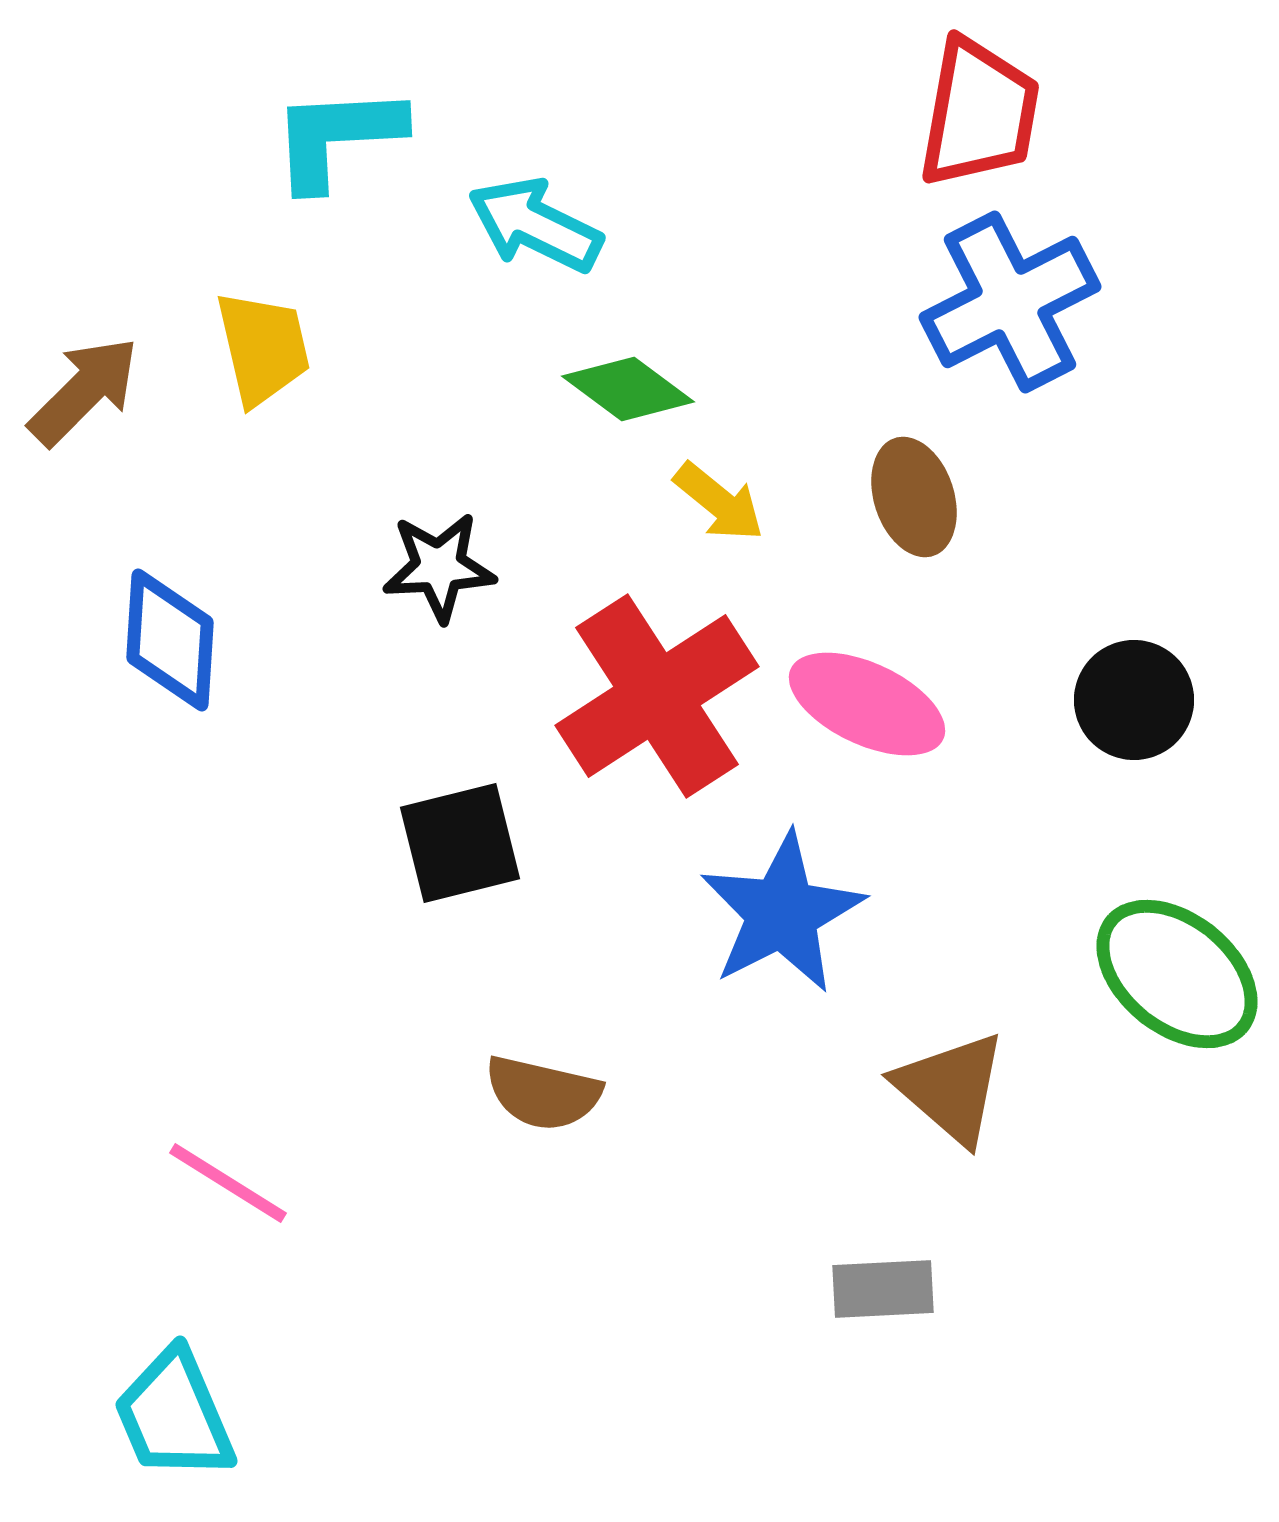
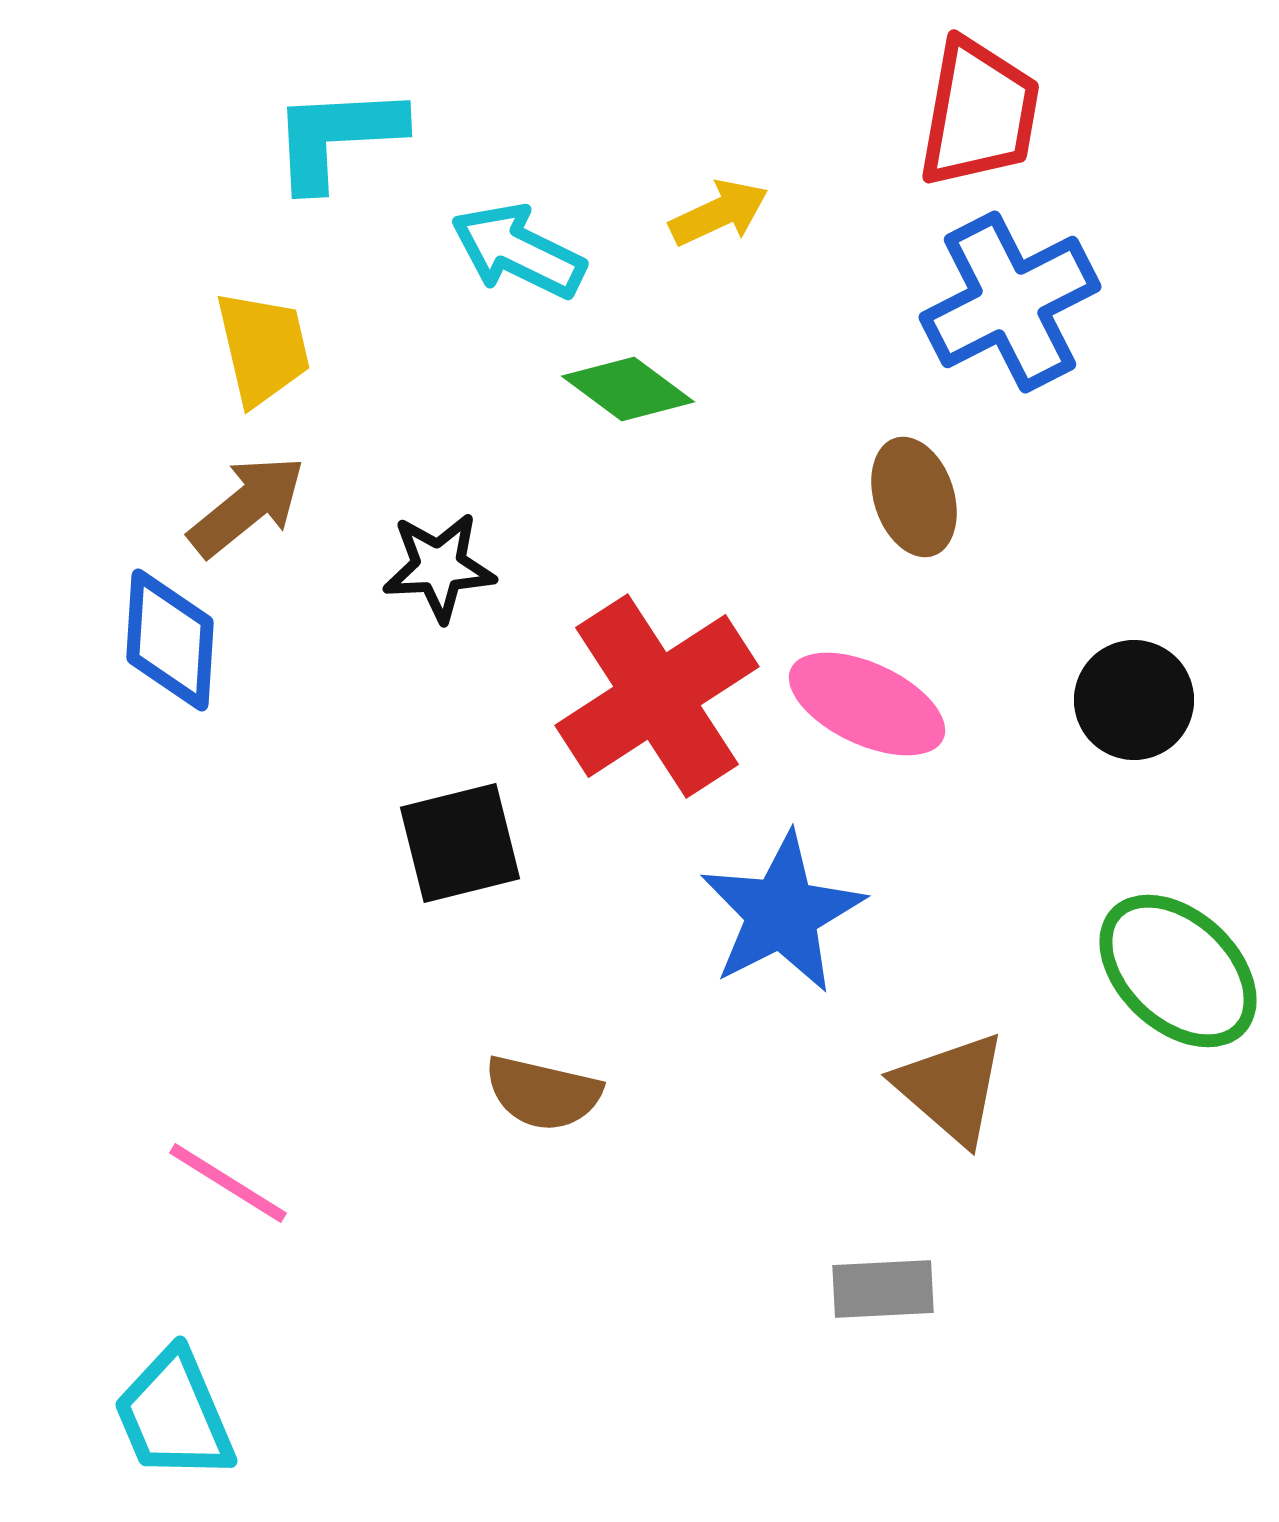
cyan arrow: moved 17 px left, 26 px down
brown arrow: moved 163 px right, 115 px down; rotated 6 degrees clockwise
yellow arrow: moved 289 px up; rotated 64 degrees counterclockwise
green ellipse: moved 1 px right, 3 px up; rotated 4 degrees clockwise
